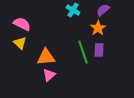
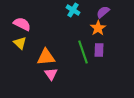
purple semicircle: moved 2 px down
pink triangle: moved 2 px right, 1 px up; rotated 24 degrees counterclockwise
